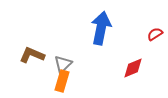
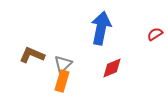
red diamond: moved 21 px left
